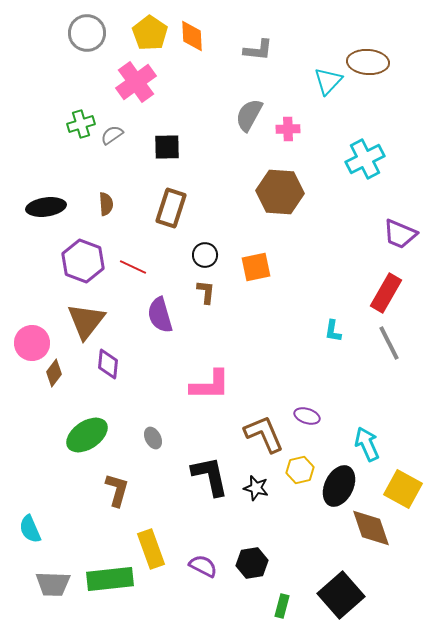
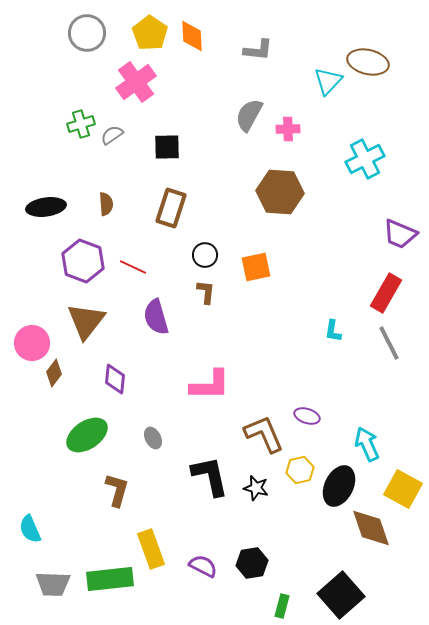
brown ellipse at (368, 62): rotated 9 degrees clockwise
purple semicircle at (160, 315): moved 4 px left, 2 px down
purple diamond at (108, 364): moved 7 px right, 15 px down
